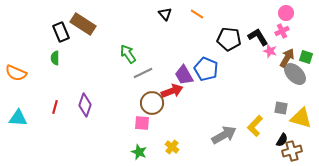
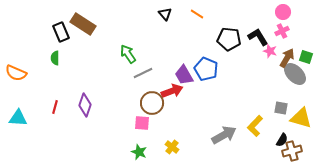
pink circle: moved 3 px left, 1 px up
